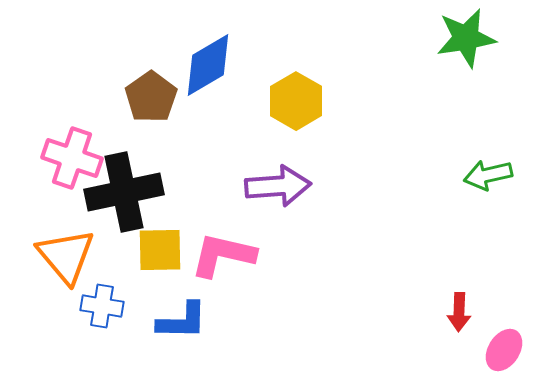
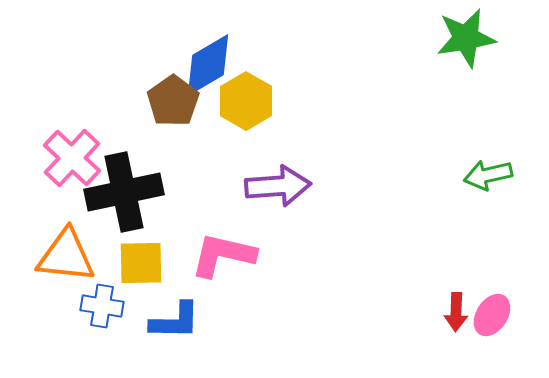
brown pentagon: moved 22 px right, 4 px down
yellow hexagon: moved 50 px left
pink cross: rotated 24 degrees clockwise
yellow square: moved 19 px left, 13 px down
orange triangle: rotated 44 degrees counterclockwise
red arrow: moved 3 px left
blue L-shape: moved 7 px left
pink ellipse: moved 12 px left, 35 px up
